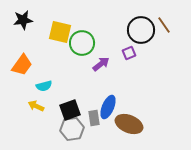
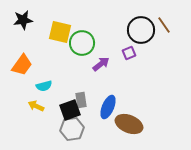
gray rectangle: moved 13 px left, 18 px up
